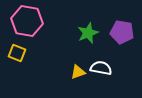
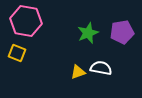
pink hexagon: moved 1 px left
purple pentagon: rotated 20 degrees counterclockwise
